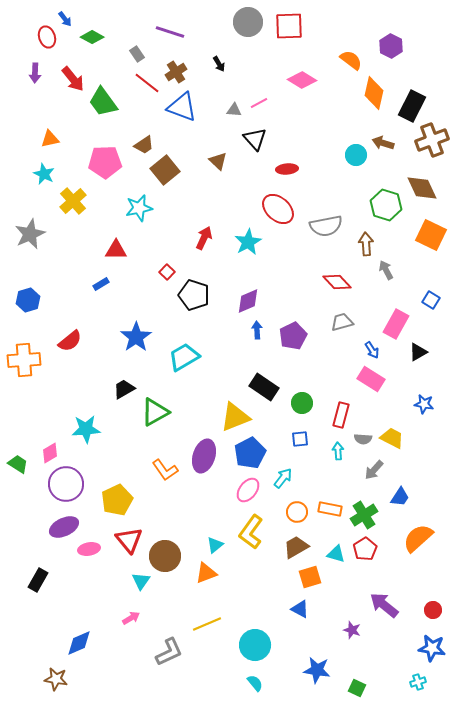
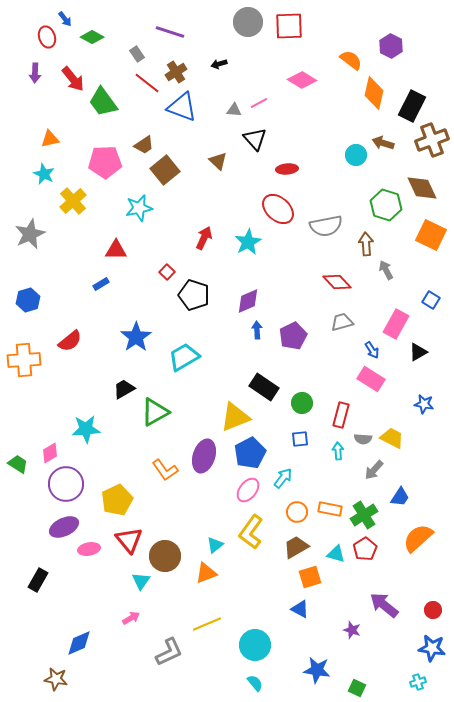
black arrow at (219, 64): rotated 105 degrees clockwise
